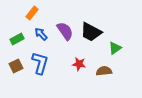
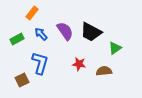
brown square: moved 6 px right, 14 px down
